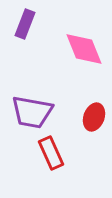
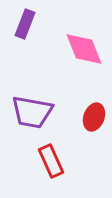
red rectangle: moved 8 px down
